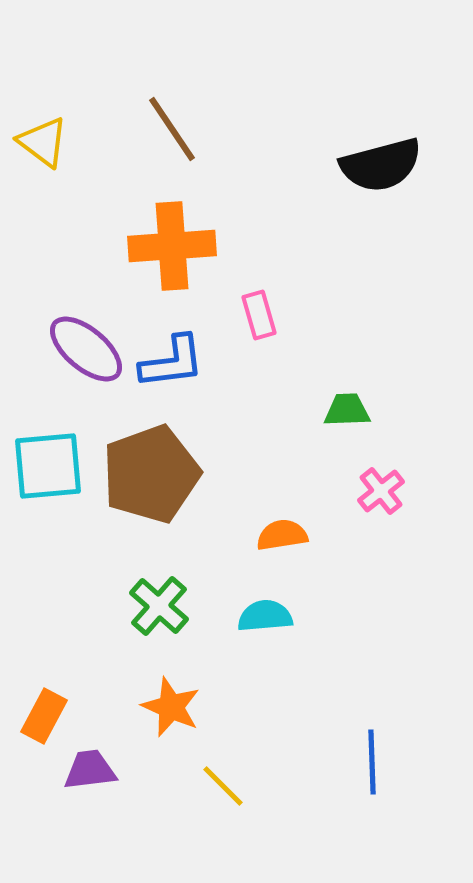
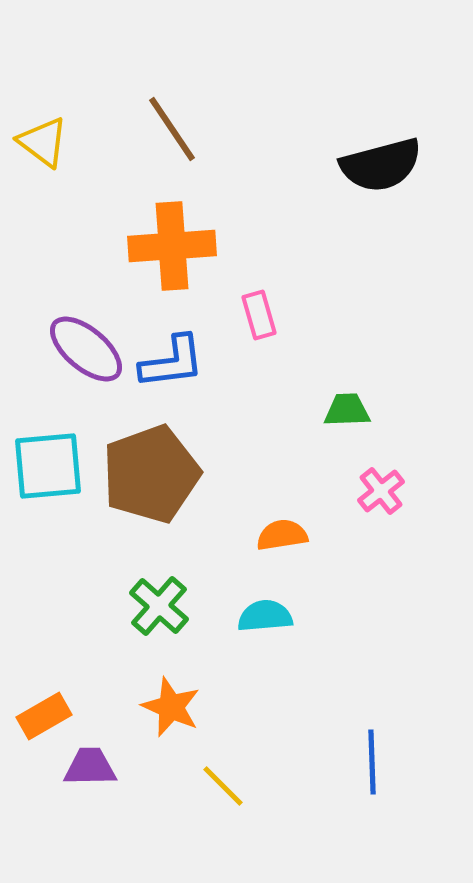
orange rectangle: rotated 32 degrees clockwise
purple trapezoid: moved 3 px up; rotated 6 degrees clockwise
